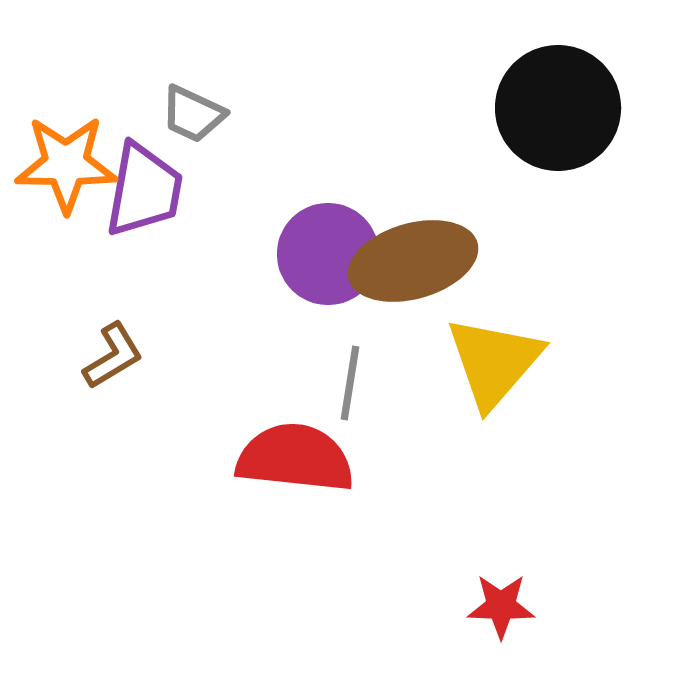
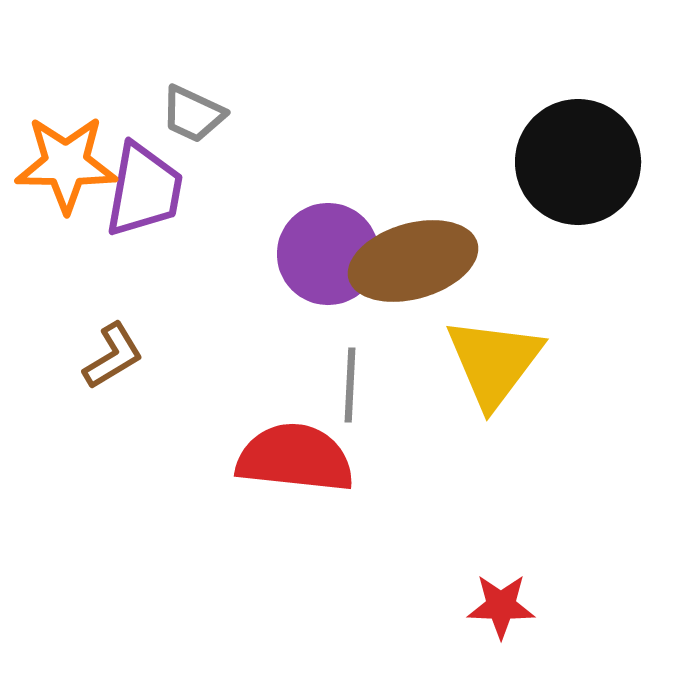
black circle: moved 20 px right, 54 px down
yellow triangle: rotated 4 degrees counterclockwise
gray line: moved 2 px down; rotated 6 degrees counterclockwise
